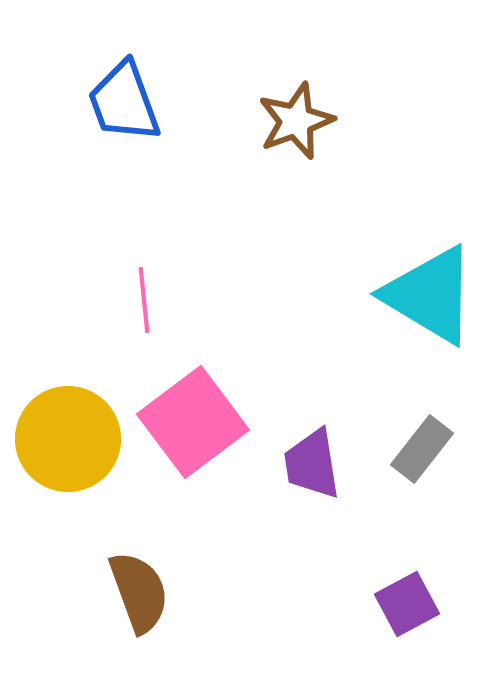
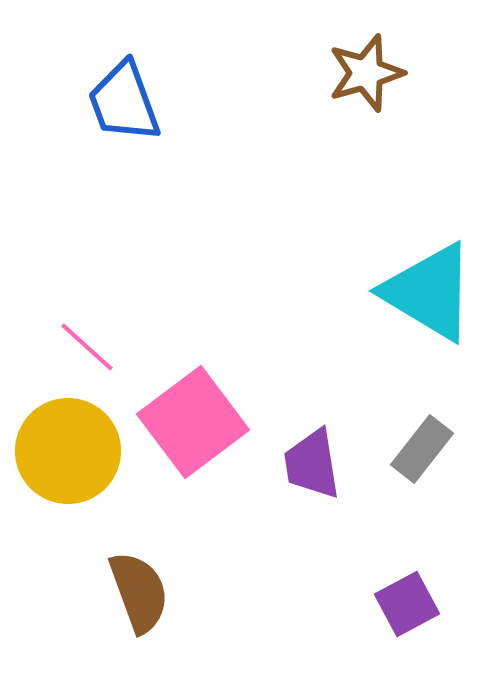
brown star: moved 70 px right, 48 px up; rotated 4 degrees clockwise
cyan triangle: moved 1 px left, 3 px up
pink line: moved 57 px left, 47 px down; rotated 42 degrees counterclockwise
yellow circle: moved 12 px down
